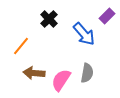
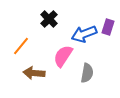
purple rectangle: moved 1 px right, 11 px down; rotated 28 degrees counterclockwise
blue arrow: rotated 110 degrees clockwise
pink semicircle: moved 2 px right, 24 px up
